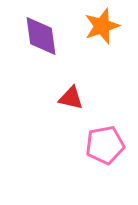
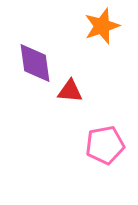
purple diamond: moved 6 px left, 27 px down
red triangle: moved 1 px left, 7 px up; rotated 8 degrees counterclockwise
